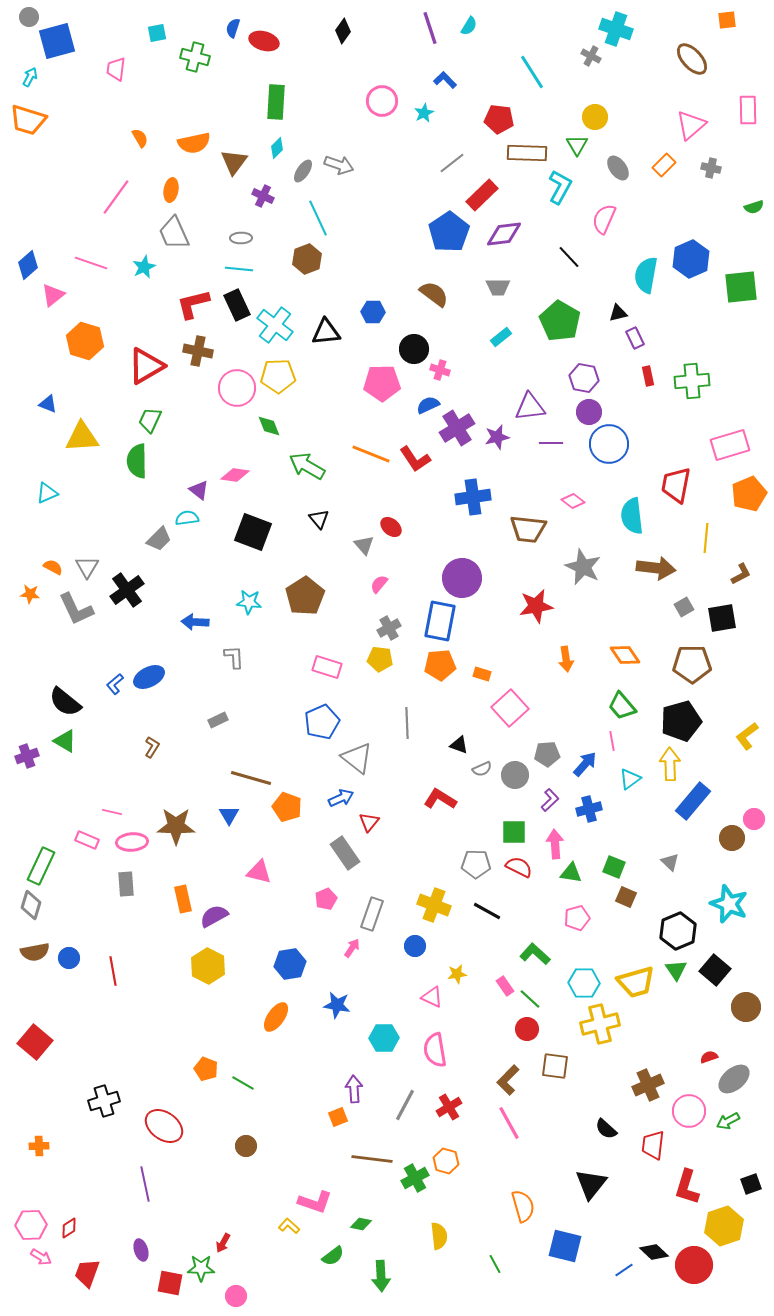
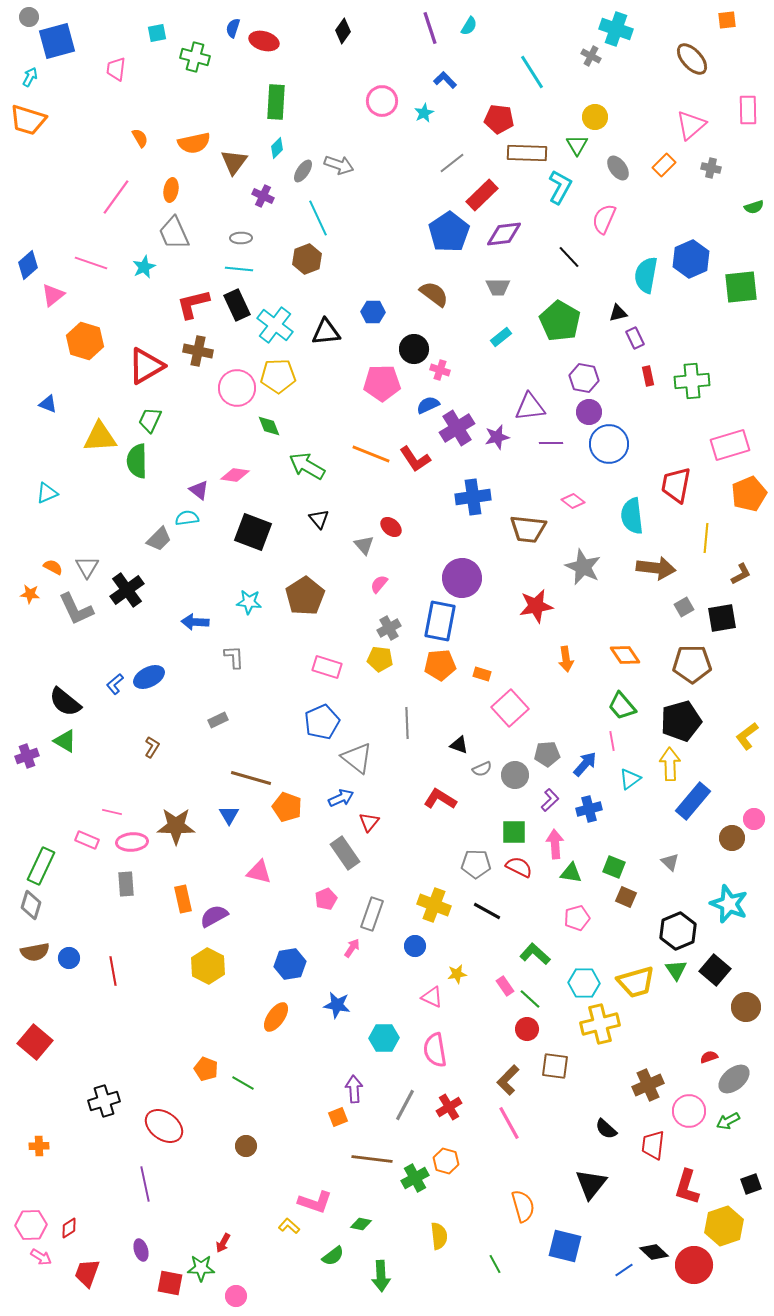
yellow triangle at (82, 437): moved 18 px right
